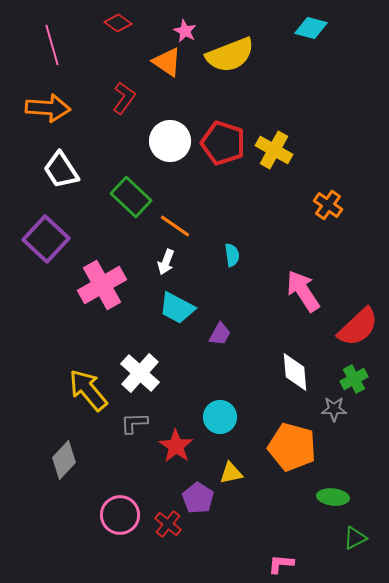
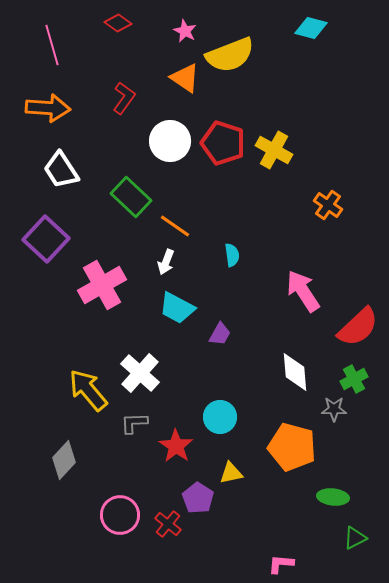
orange triangle: moved 18 px right, 16 px down
